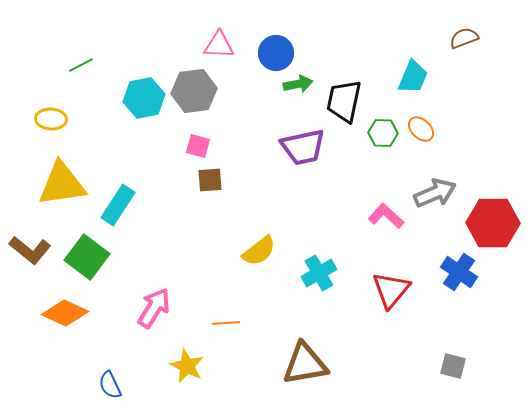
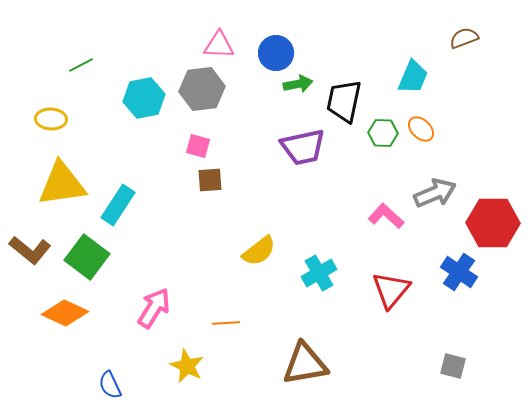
gray hexagon: moved 8 px right, 2 px up
